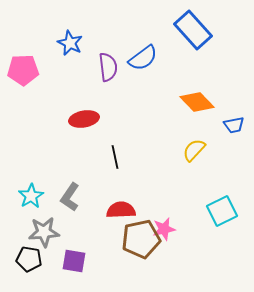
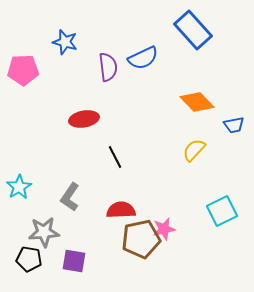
blue star: moved 5 px left, 1 px up; rotated 10 degrees counterclockwise
blue semicircle: rotated 12 degrees clockwise
black line: rotated 15 degrees counterclockwise
cyan star: moved 12 px left, 9 px up
